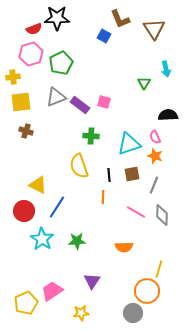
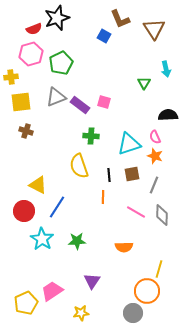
black star: rotated 20 degrees counterclockwise
yellow cross: moved 2 px left
